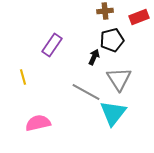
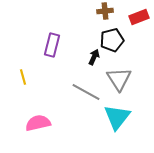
purple rectangle: rotated 20 degrees counterclockwise
cyan triangle: moved 4 px right, 4 px down
